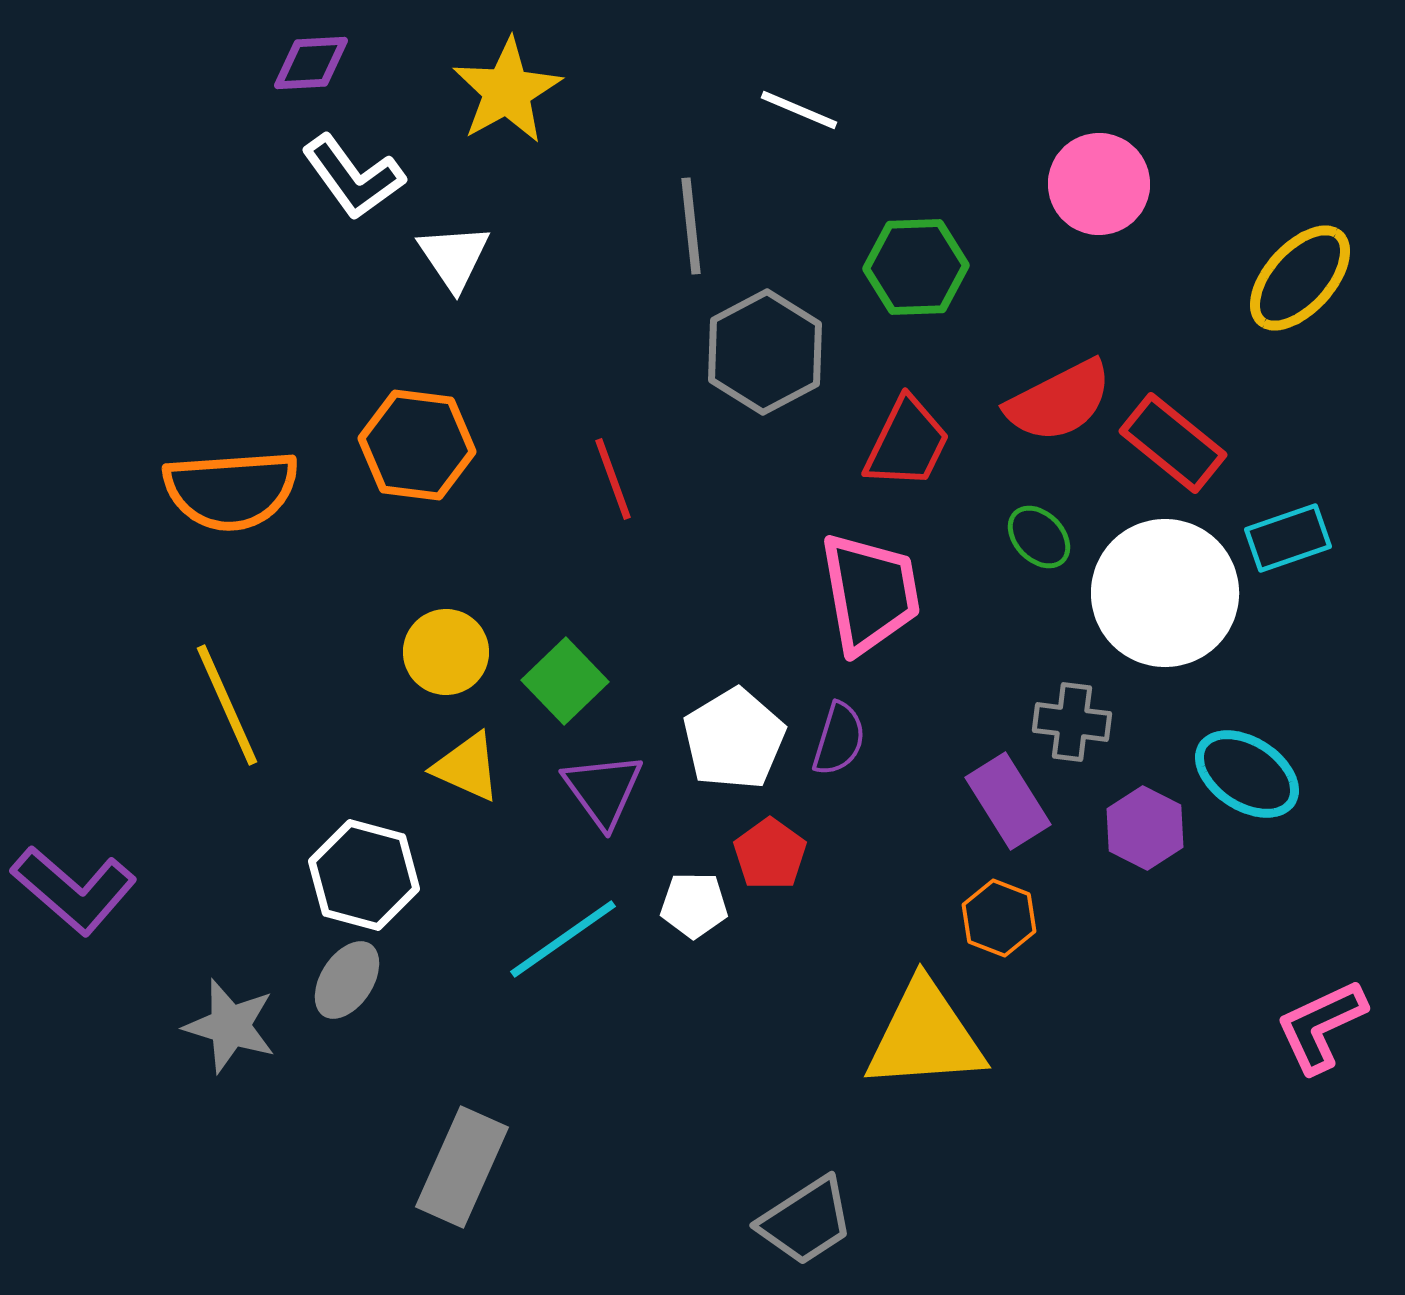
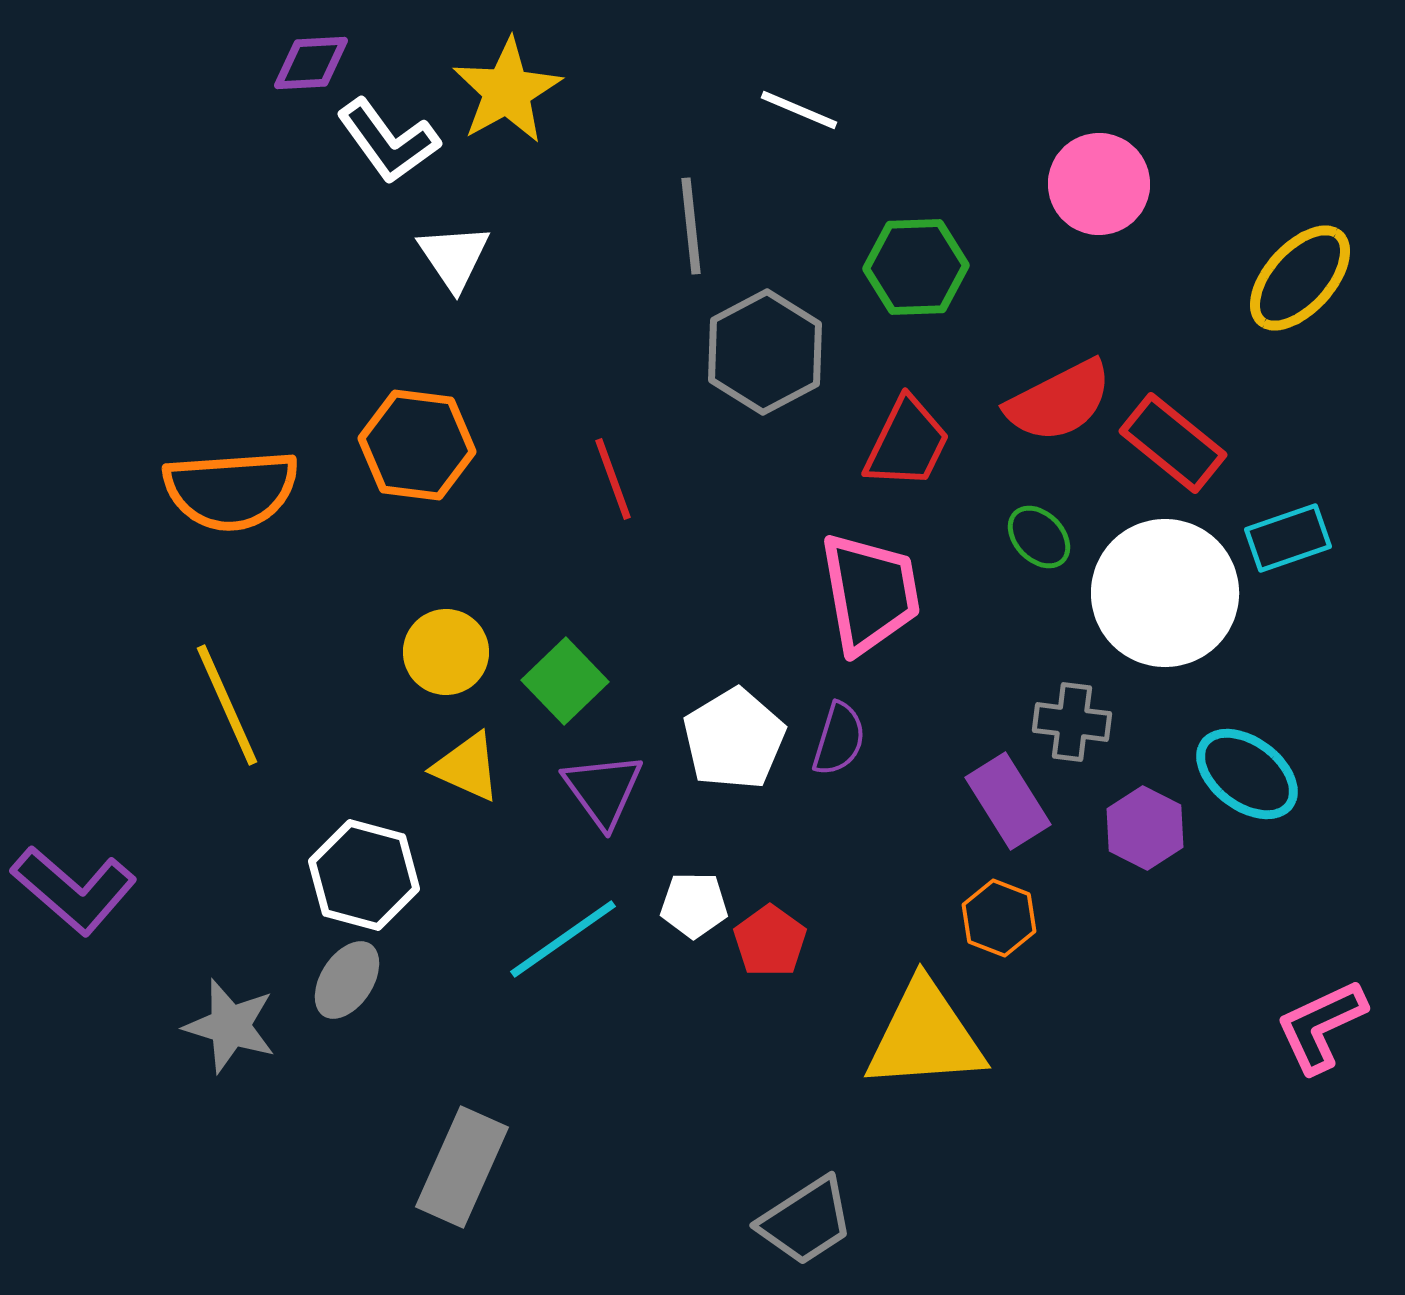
white L-shape at (353, 177): moved 35 px right, 36 px up
cyan ellipse at (1247, 774): rotated 4 degrees clockwise
red pentagon at (770, 854): moved 87 px down
